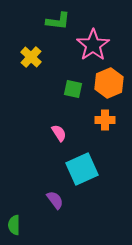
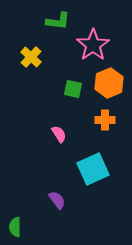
pink semicircle: moved 1 px down
cyan square: moved 11 px right
purple semicircle: moved 2 px right
green semicircle: moved 1 px right, 2 px down
